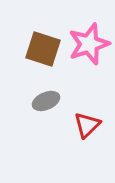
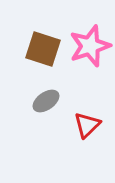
pink star: moved 1 px right, 2 px down
gray ellipse: rotated 12 degrees counterclockwise
